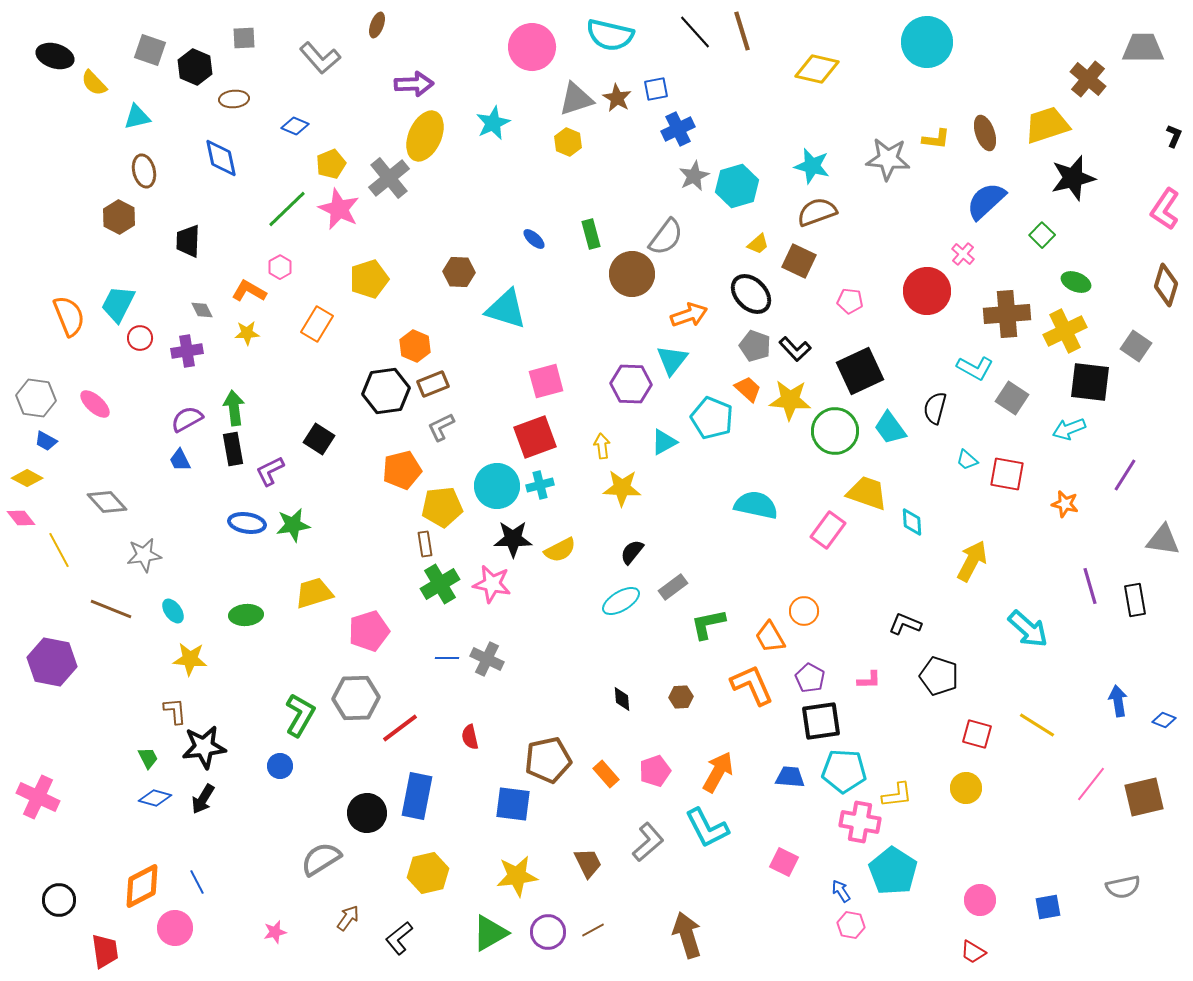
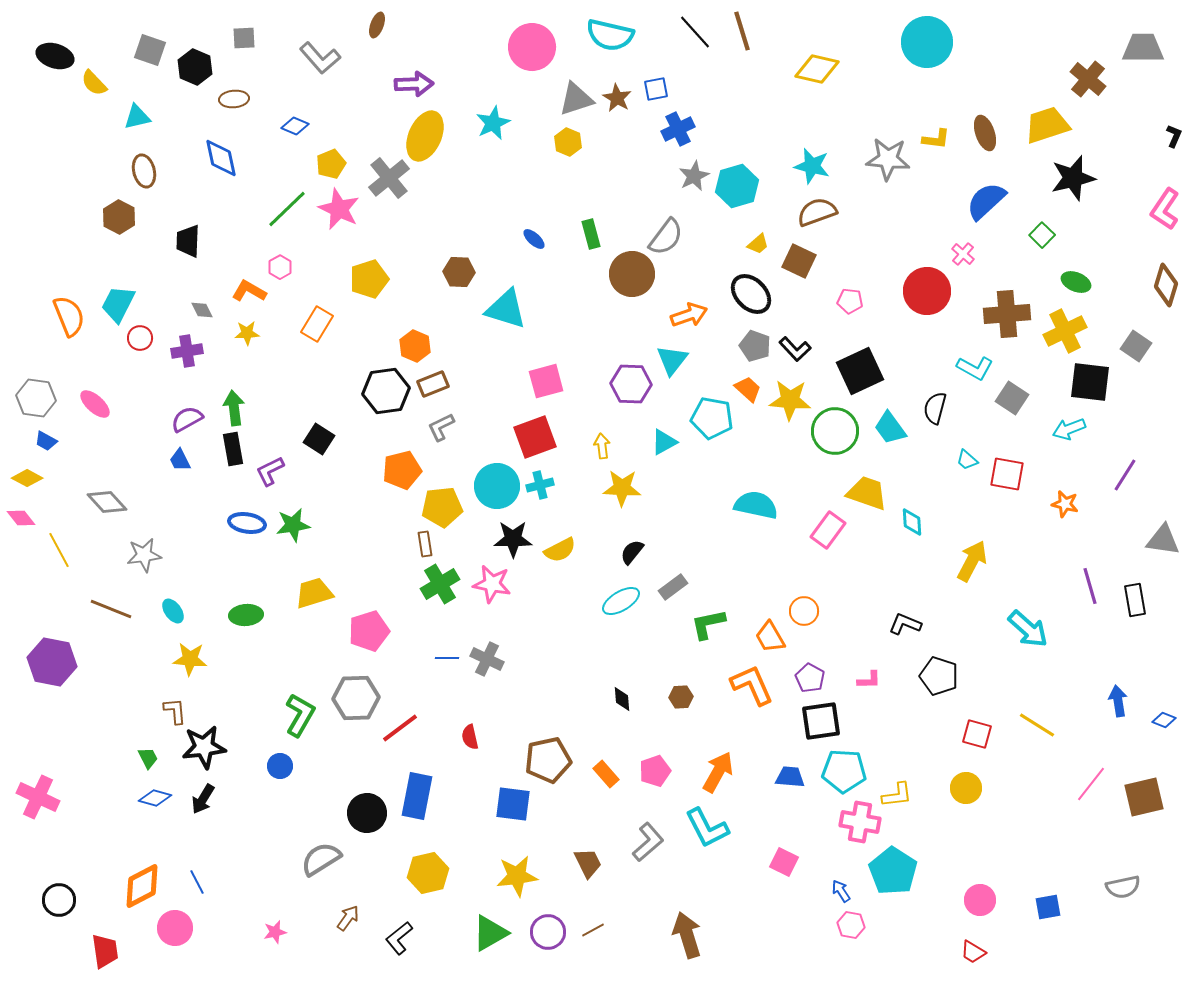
cyan pentagon at (712, 418): rotated 12 degrees counterclockwise
